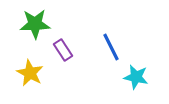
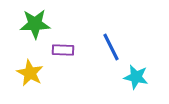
purple rectangle: rotated 55 degrees counterclockwise
